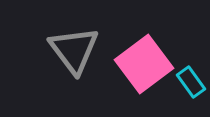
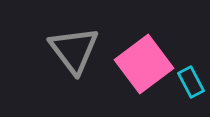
cyan rectangle: rotated 8 degrees clockwise
